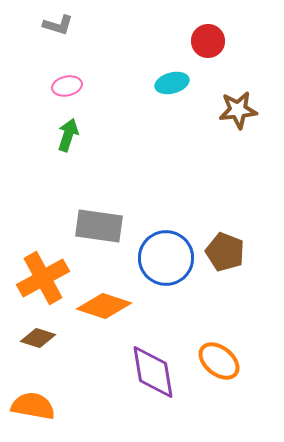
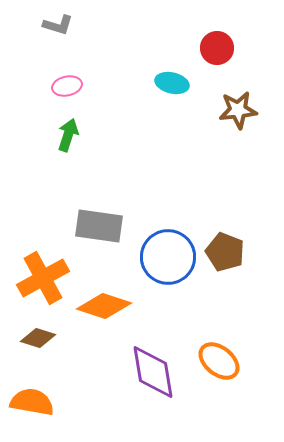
red circle: moved 9 px right, 7 px down
cyan ellipse: rotated 28 degrees clockwise
blue circle: moved 2 px right, 1 px up
orange semicircle: moved 1 px left, 4 px up
